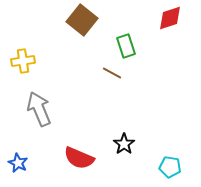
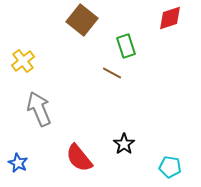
yellow cross: rotated 30 degrees counterclockwise
red semicircle: rotated 28 degrees clockwise
